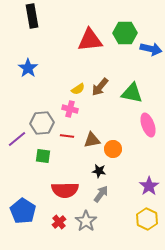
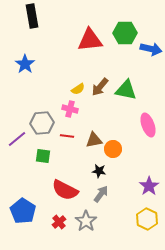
blue star: moved 3 px left, 4 px up
green triangle: moved 6 px left, 3 px up
brown triangle: moved 2 px right
red semicircle: rotated 28 degrees clockwise
